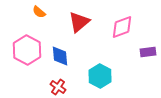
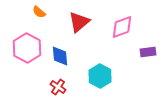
pink hexagon: moved 2 px up
